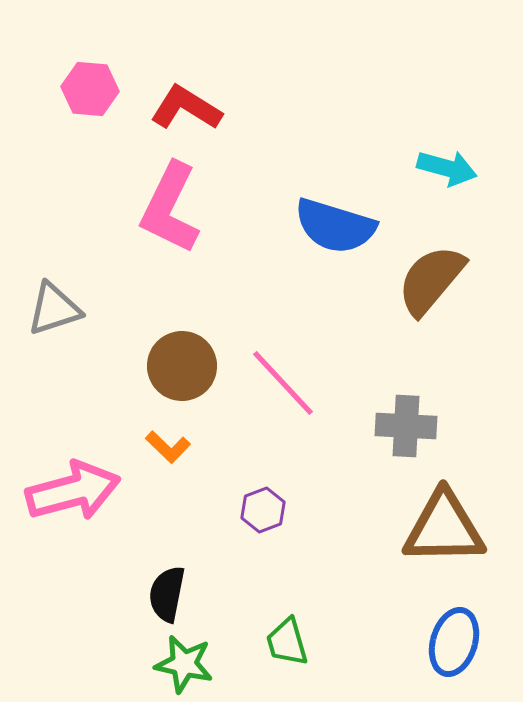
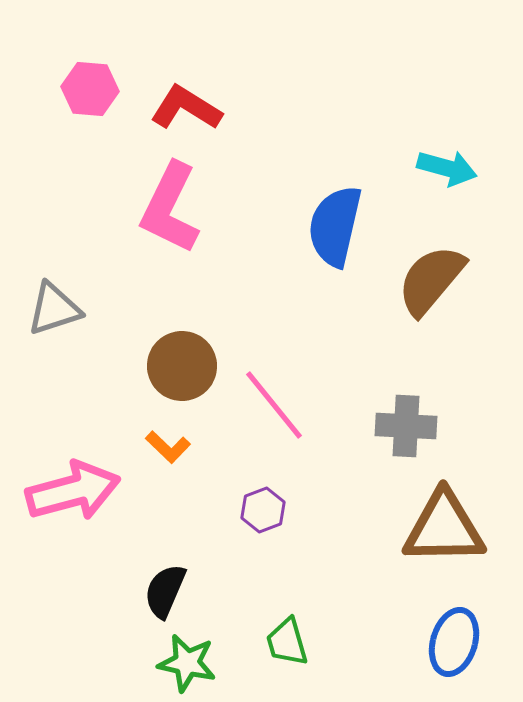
blue semicircle: rotated 86 degrees clockwise
pink line: moved 9 px left, 22 px down; rotated 4 degrees clockwise
black semicircle: moved 2 px left, 3 px up; rotated 12 degrees clockwise
green star: moved 3 px right, 1 px up
